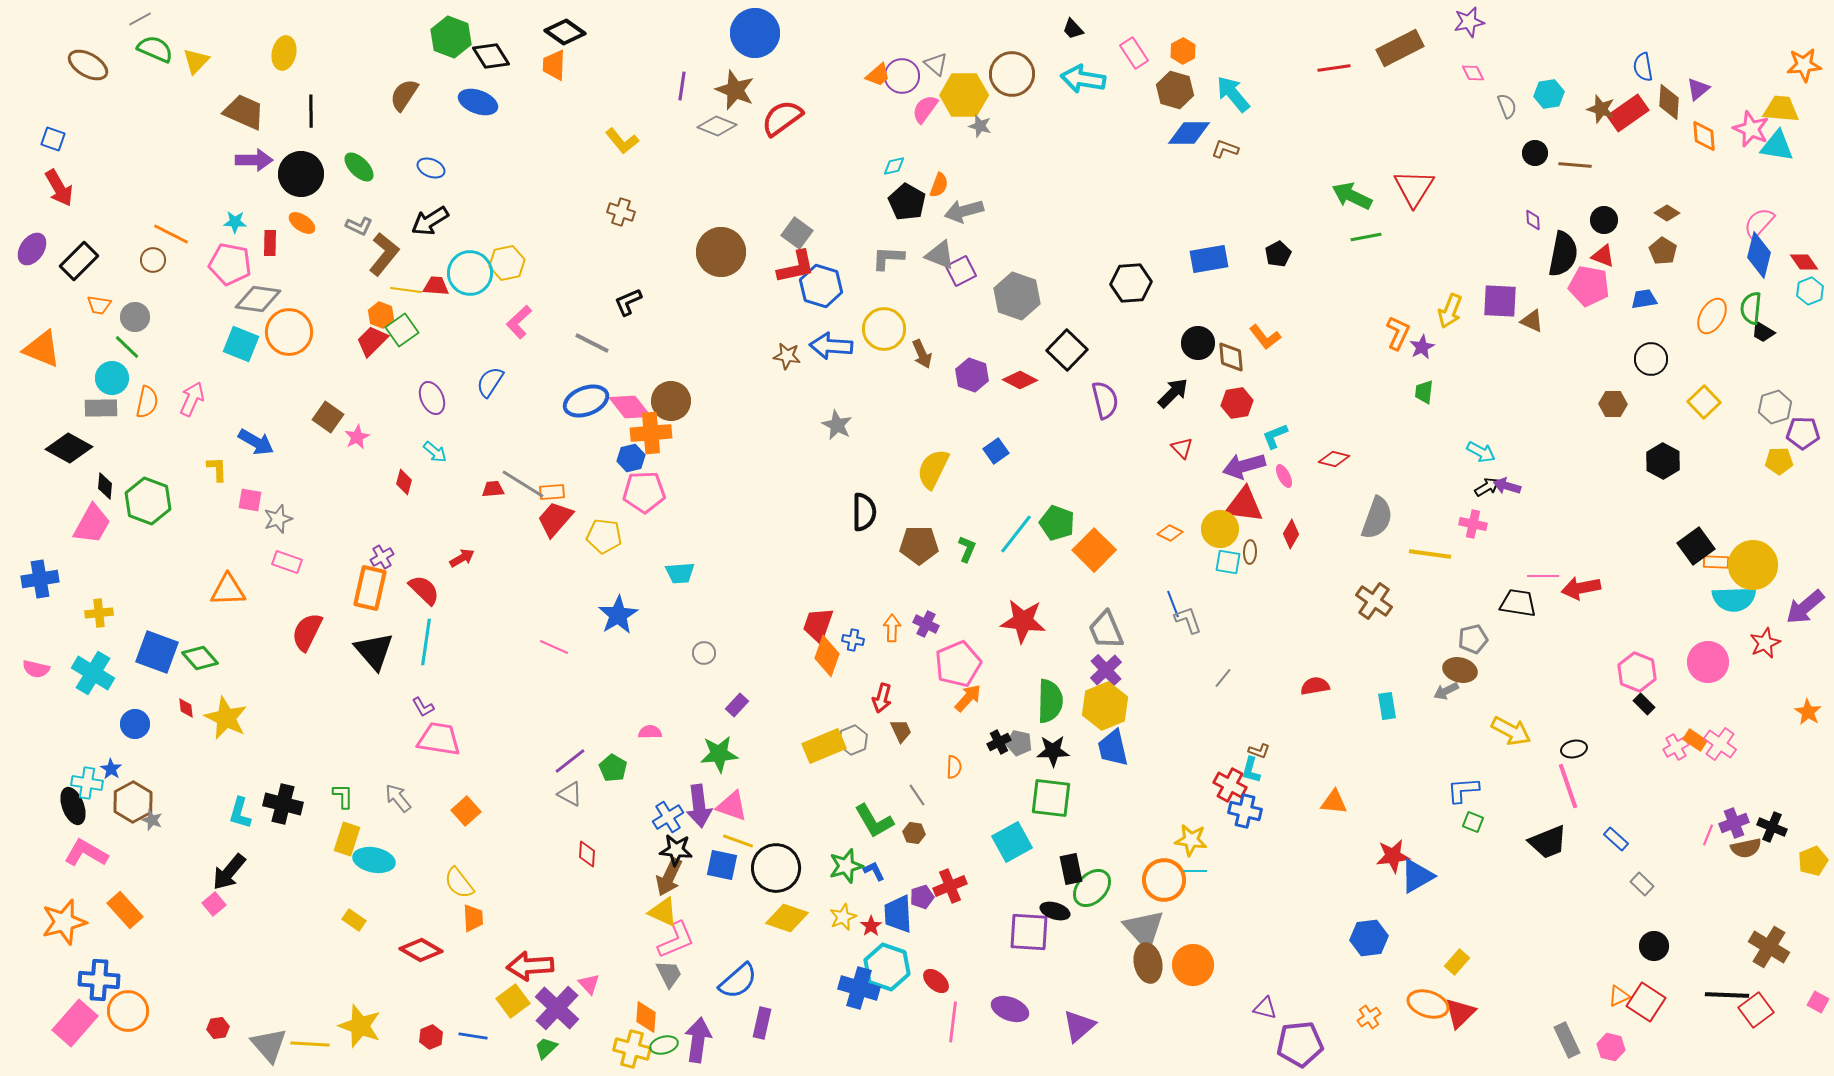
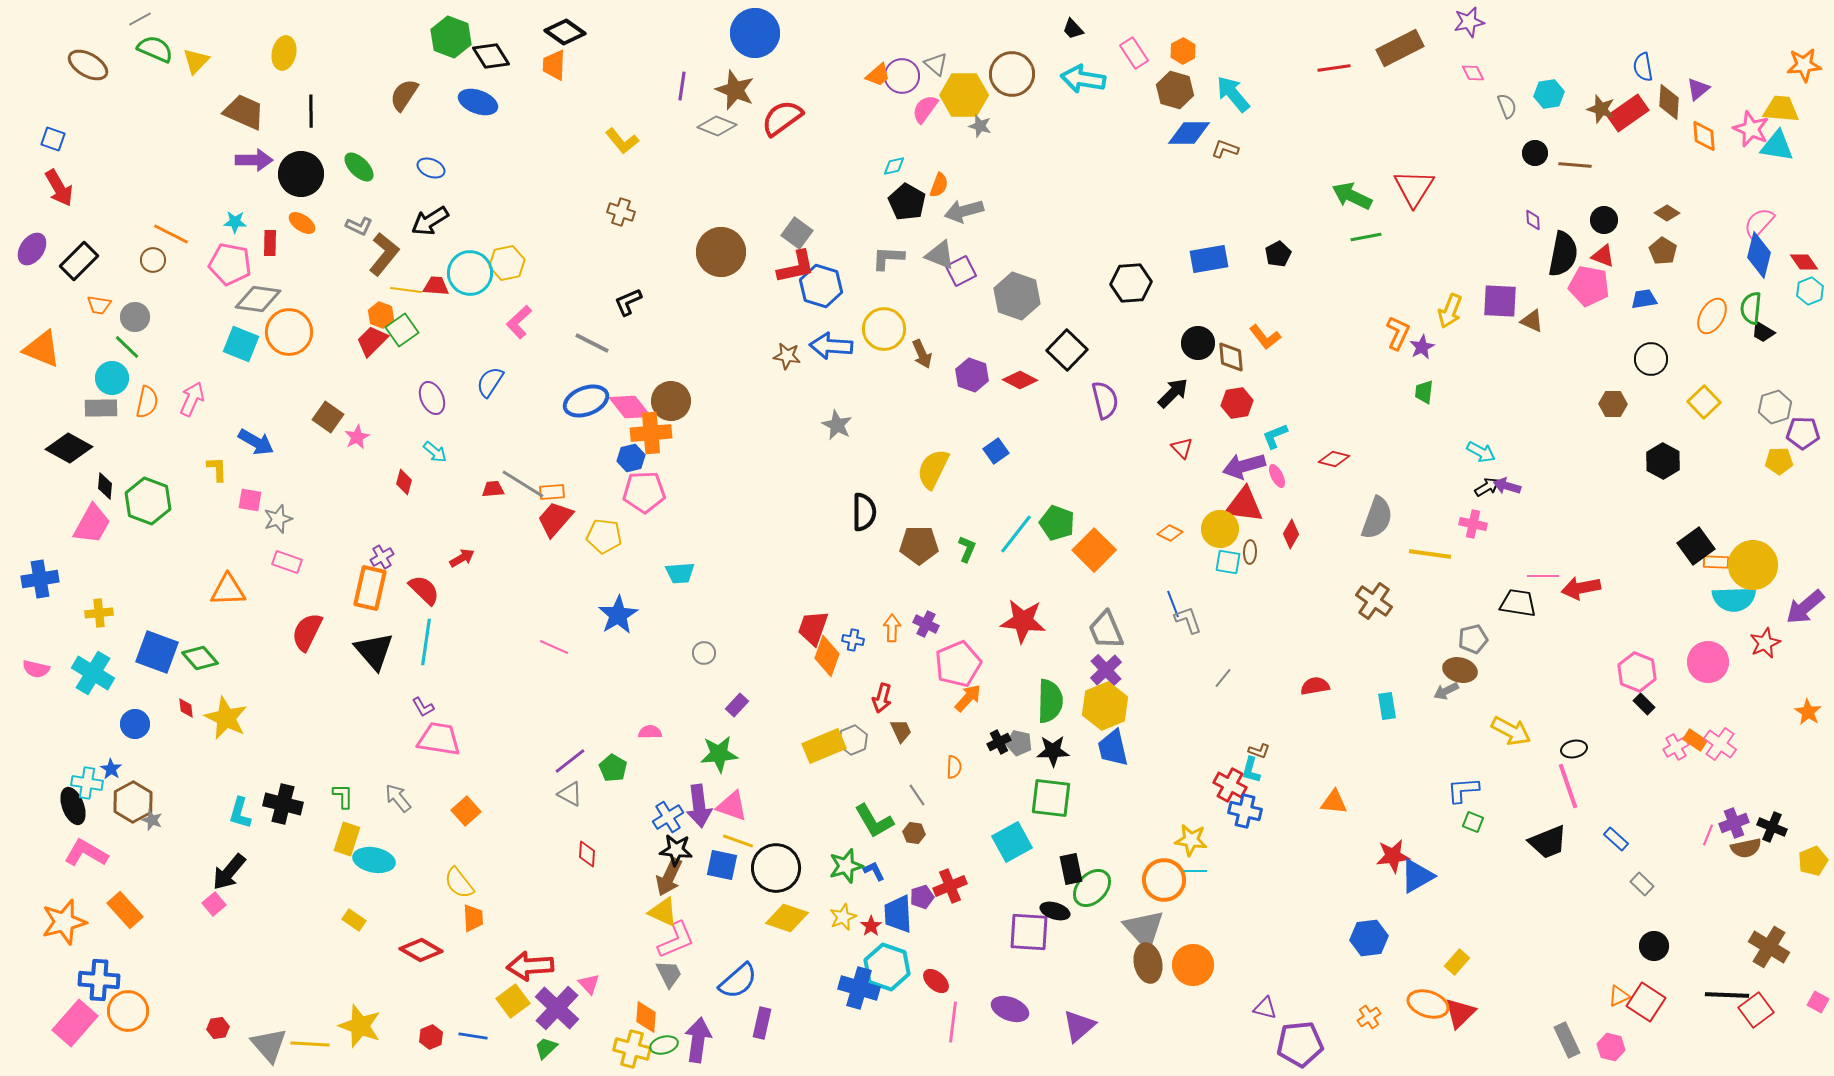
pink ellipse at (1284, 476): moved 7 px left
red trapezoid at (818, 625): moved 5 px left, 3 px down
